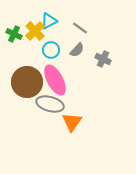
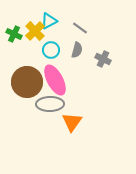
gray semicircle: rotated 28 degrees counterclockwise
gray ellipse: rotated 16 degrees counterclockwise
